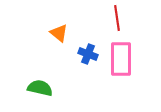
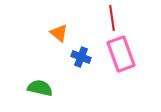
red line: moved 5 px left
blue cross: moved 7 px left, 3 px down
pink rectangle: moved 5 px up; rotated 20 degrees counterclockwise
